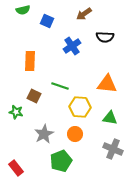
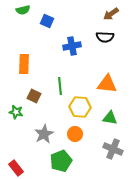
brown arrow: moved 27 px right
blue cross: rotated 24 degrees clockwise
orange rectangle: moved 6 px left, 3 px down
green line: rotated 66 degrees clockwise
